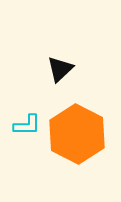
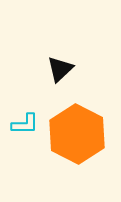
cyan L-shape: moved 2 px left, 1 px up
